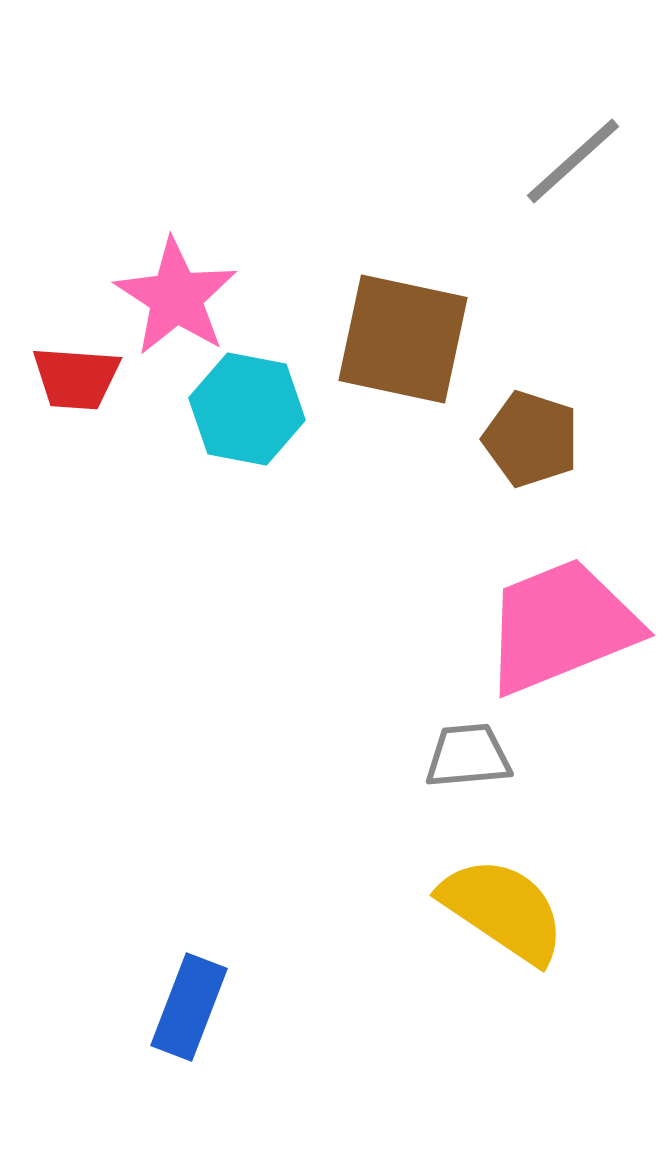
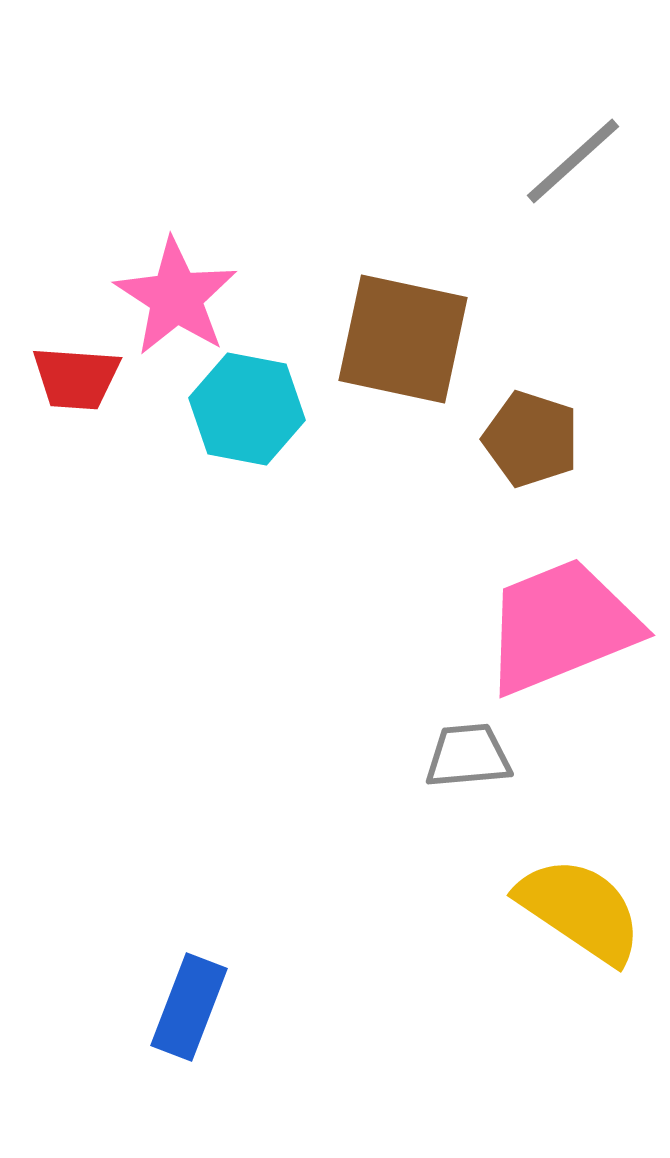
yellow semicircle: moved 77 px right
